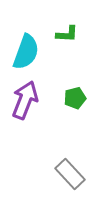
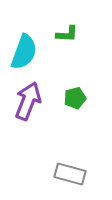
cyan semicircle: moved 2 px left
purple arrow: moved 3 px right, 1 px down
gray rectangle: rotated 32 degrees counterclockwise
